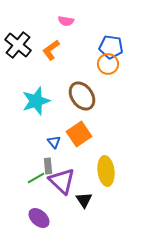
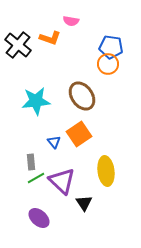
pink semicircle: moved 5 px right
orange L-shape: moved 1 px left, 12 px up; rotated 125 degrees counterclockwise
cyan star: rotated 12 degrees clockwise
gray rectangle: moved 17 px left, 4 px up
black triangle: moved 3 px down
